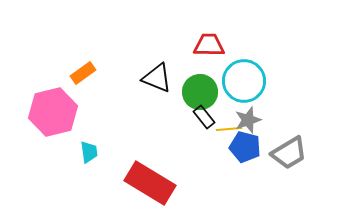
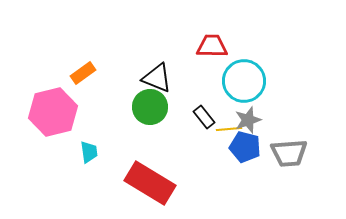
red trapezoid: moved 3 px right, 1 px down
green circle: moved 50 px left, 15 px down
gray trapezoid: rotated 27 degrees clockwise
